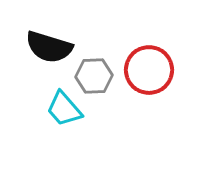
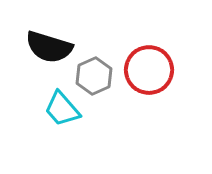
gray hexagon: rotated 21 degrees counterclockwise
cyan trapezoid: moved 2 px left
